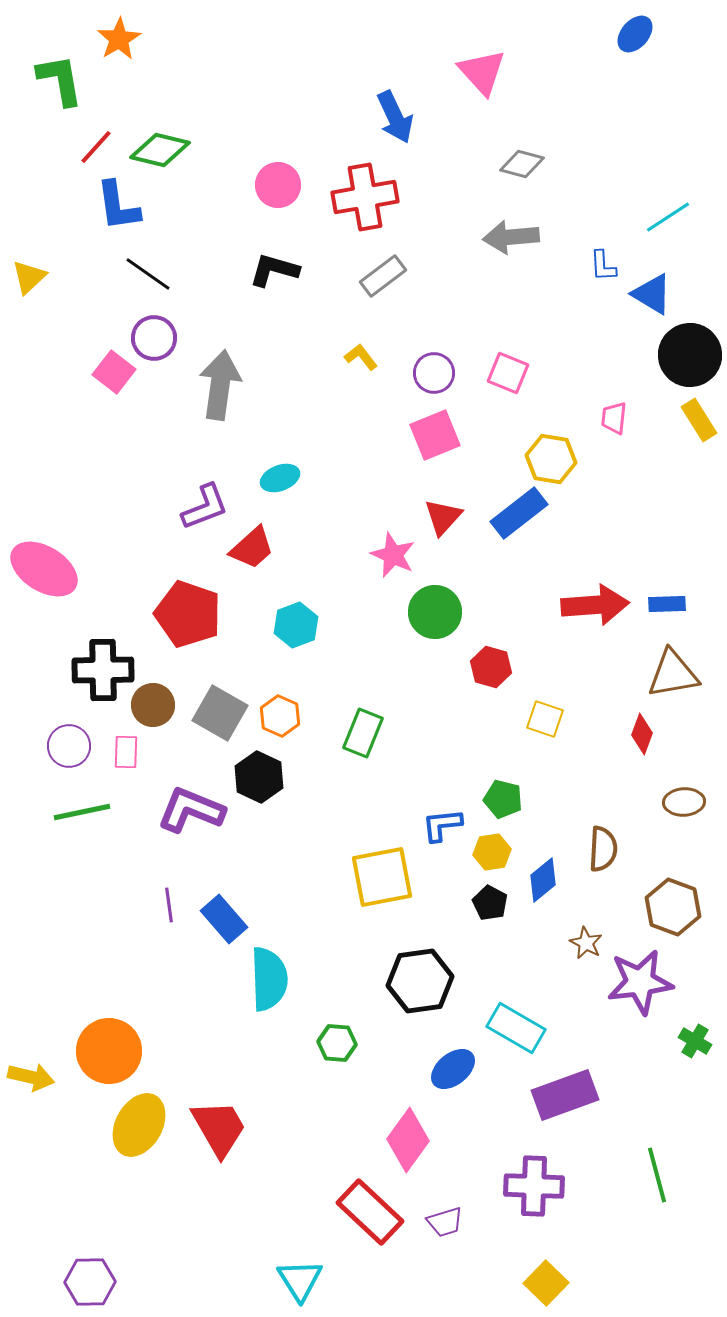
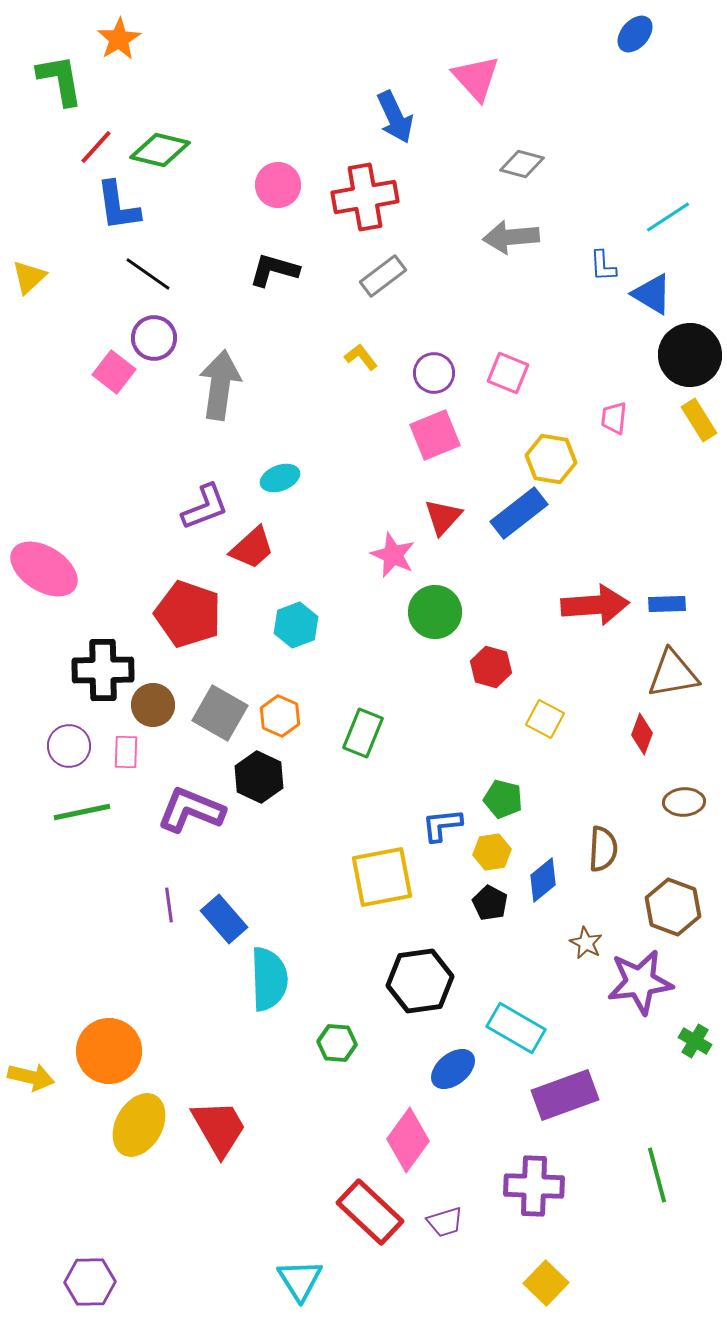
pink triangle at (482, 72): moved 6 px left, 6 px down
yellow square at (545, 719): rotated 9 degrees clockwise
